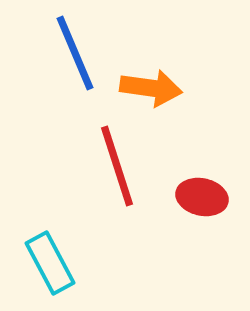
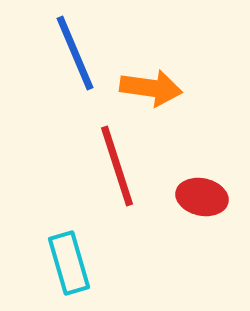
cyan rectangle: moved 19 px right; rotated 12 degrees clockwise
